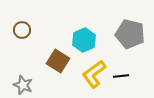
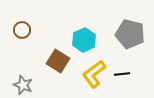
black line: moved 1 px right, 2 px up
